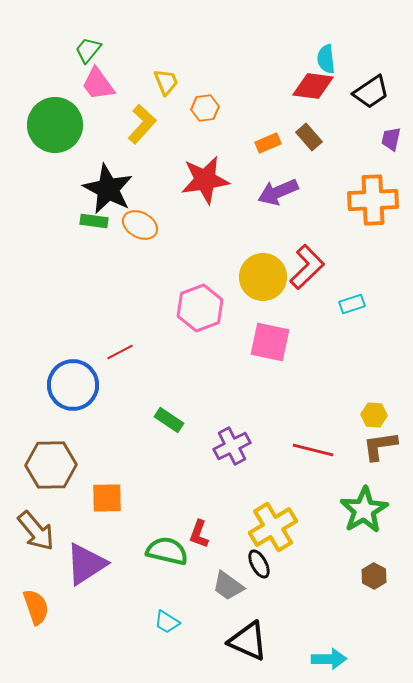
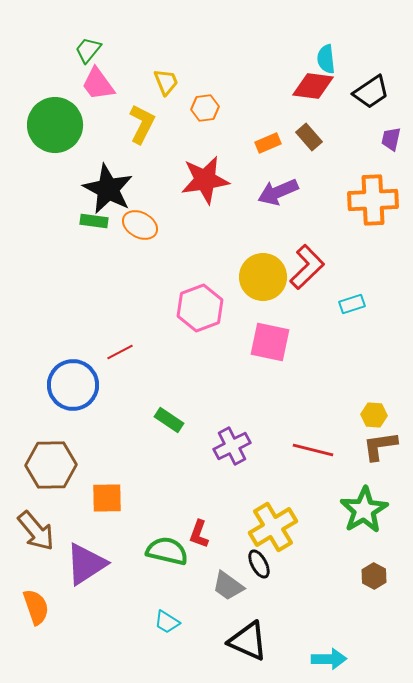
yellow L-shape at (142, 124): rotated 15 degrees counterclockwise
